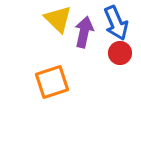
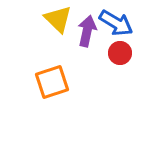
blue arrow: rotated 36 degrees counterclockwise
purple arrow: moved 3 px right, 1 px up
